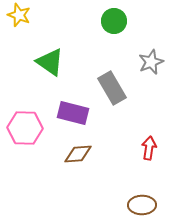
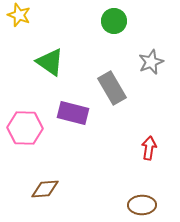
brown diamond: moved 33 px left, 35 px down
